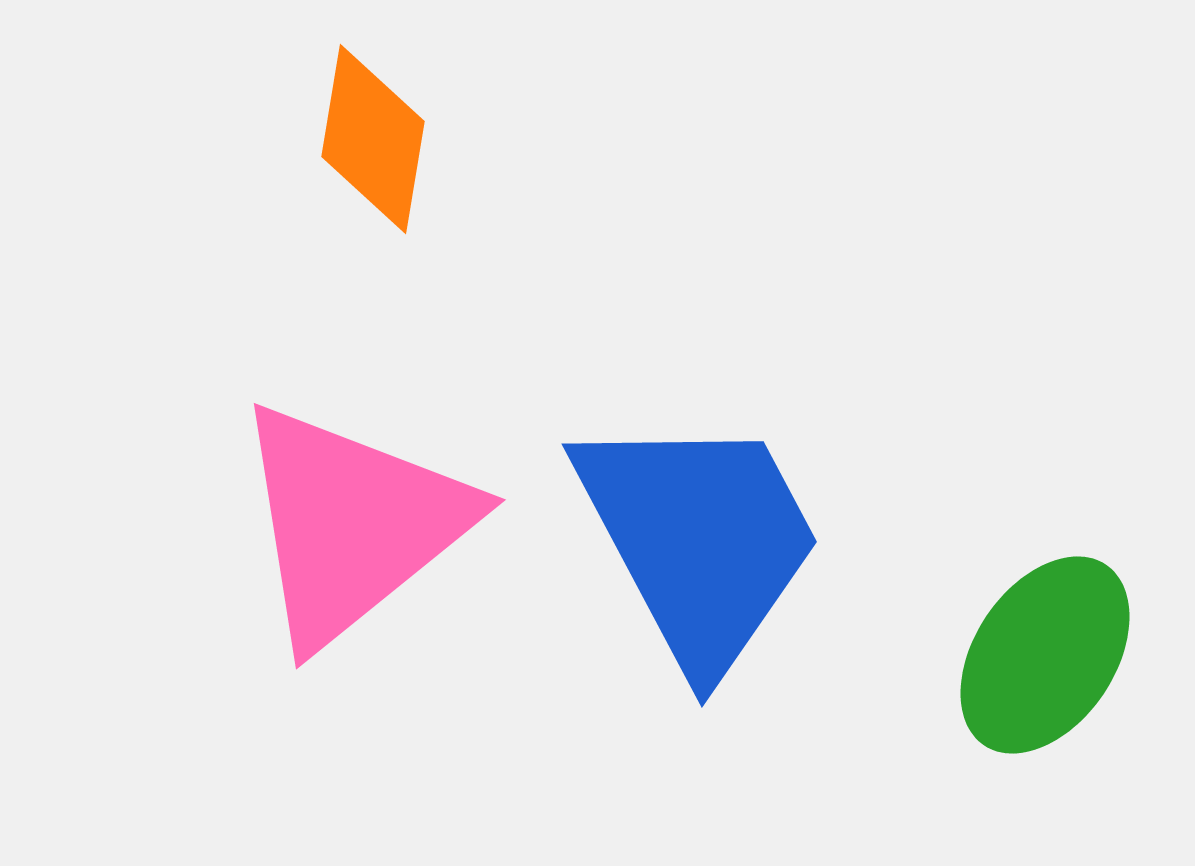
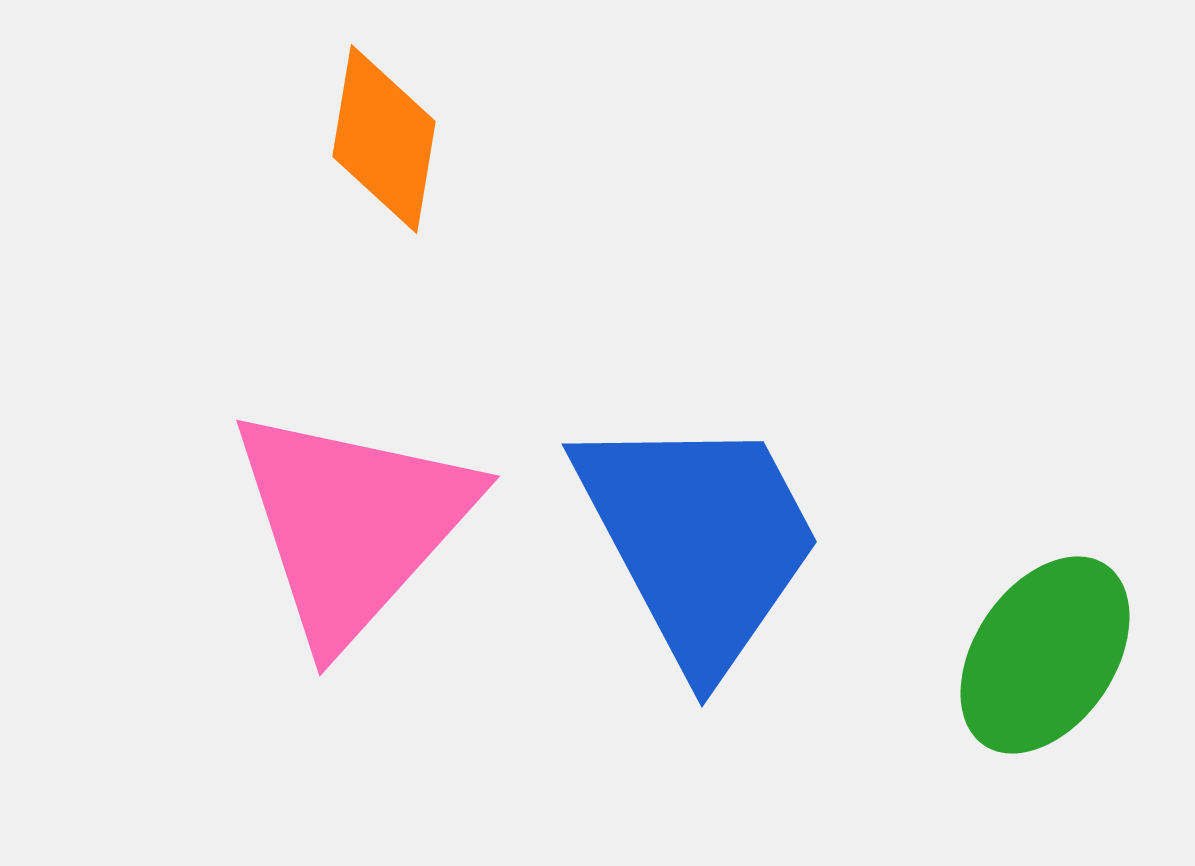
orange diamond: moved 11 px right
pink triangle: rotated 9 degrees counterclockwise
